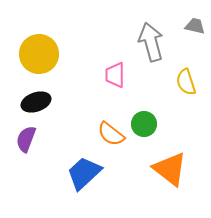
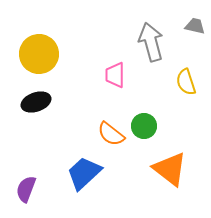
green circle: moved 2 px down
purple semicircle: moved 50 px down
